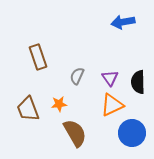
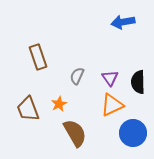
orange star: rotated 21 degrees counterclockwise
blue circle: moved 1 px right
